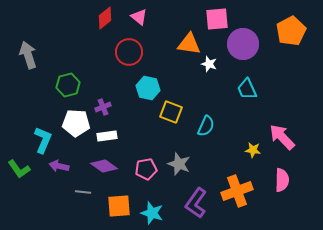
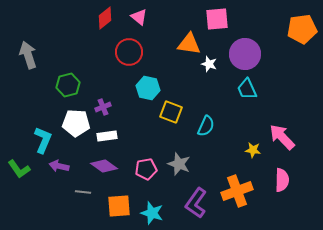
orange pentagon: moved 11 px right, 2 px up; rotated 20 degrees clockwise
purple circle: moved 2 px right, 10 px down
